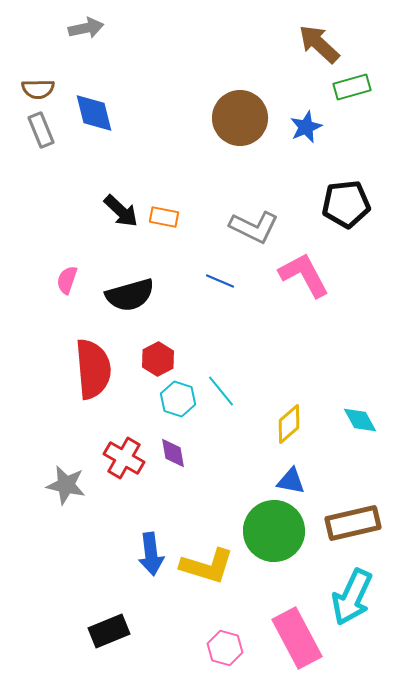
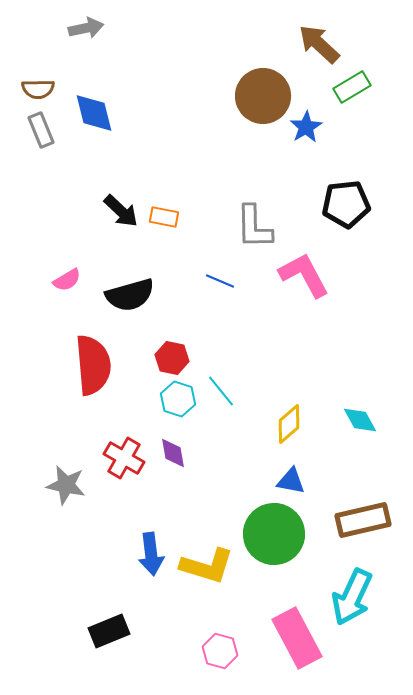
green rectangle: rotated 15 degrees counterclockwise
brown circle: moved 23 px right, 22 px up
blue star: rotated 8 degrees counterclockwise
gray L-shape: rotated 63 degrees clockwise
pink semicircle: rotated 140 degrees counterclockwise
red hexagon: moved 14 px right, 1 px up; rotated 20 degrees counterclockwise
red semicircle: moved 4 px up
brown rectangle: moved 10 px right, 3 px up
green circle: moved 3 px down
pink hexagon: moved 5 px left, 3 px down
